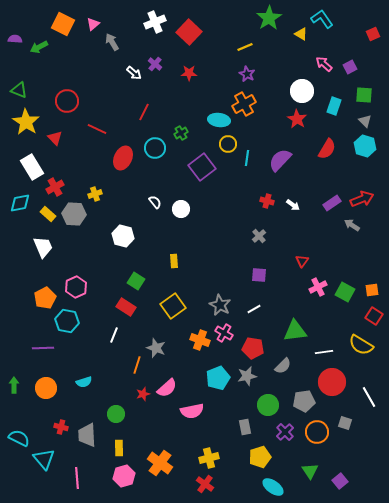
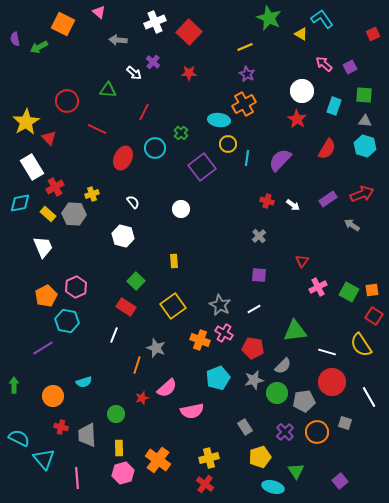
green star at (269, 18): rotated 15 degrees counterclockwise
pink triangle at (93, 24): moved 6 px right, 12 px up; rotated 40 degrees counterclockwise
purple semicircle at (15, 39): rotated 104 degrees counterclockwise
gray arrow at (112, 42): moved 6 px right, 2 px up; rotated 54 degrees counterclockwise
purple cross at (155, 64): moved 2 px left, 2 px up
green triangle at (19, 90): moved 89 px right; rotated 18 degrees counterclockwise
gray triangle at (365, 121): rotated 40 degrees counterclockwise
yellow star at (26, 122): rotated 8 degrees clockwise
green cross at (181, 133): rotated 16 degrees counterclockwise
red triangle at (55, 138): moved 6 px left
yellow cross at (95, 194): moved 3 px left
red arrow at (362, 199): moved 5 px up
white semicircle at (155, 202): moved 22 px left
purple rectangle at (332, 203): moved 4 px left, 4 px up
green square at (136, 281): rotated 12 degrees clockwise
green square at (345, 292): moved 4 px right
orange pentagon at (45, 298): moved 1 px right, 2 px up
yellow semicircle at (361, 345): rotated 25 degrees clockwise
purple line at (43, 348): rotated 30 degrees counterclockwise
white line at (324, 352): moved 3 px right; rotated 24 degrees clockwise
gray star at (247, 376): moved 7 px right, 4 px down
orange circle at (46, 388): moved 7 px right, 8 px down
red star at (143, 394): moved 1 px left, 4 px down
green circle at (268, 405): moved 9 px right, 12 px up
gray rectangle at (245, 427): rotated 21 degrees counterclockwise
orange cross at (160, 463): moved 2 px left, 3 px up
green triangle at (310, 471): moved 14 px left
pink hexagon at (124, 476): moved 1 px left, 3 px up
cyan ellipse at (273, 487): rotated 20 degrees counterclockwise
